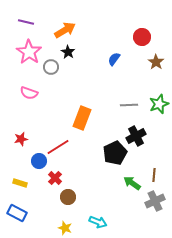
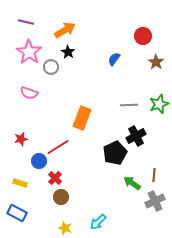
red circle: moved 1 px right, 1 px up
brown circle: moved 7 px left
cyan arrow: rotated 114 degrees clockwise
